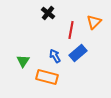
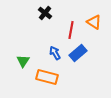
black cross: moved 3 px left
orange triangle: rotated 42 degrees counterclockwise
blue arrow: moved 3 px up
